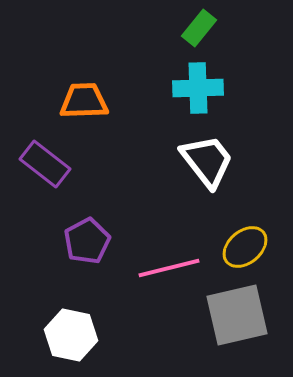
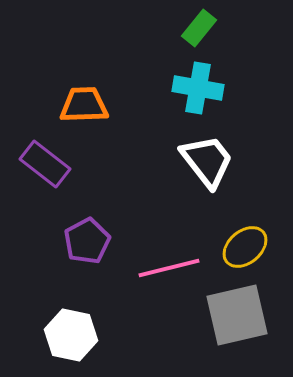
cyan cross: rotated 12 degrees clockwise
orange trapezoid: moved 4 px down
